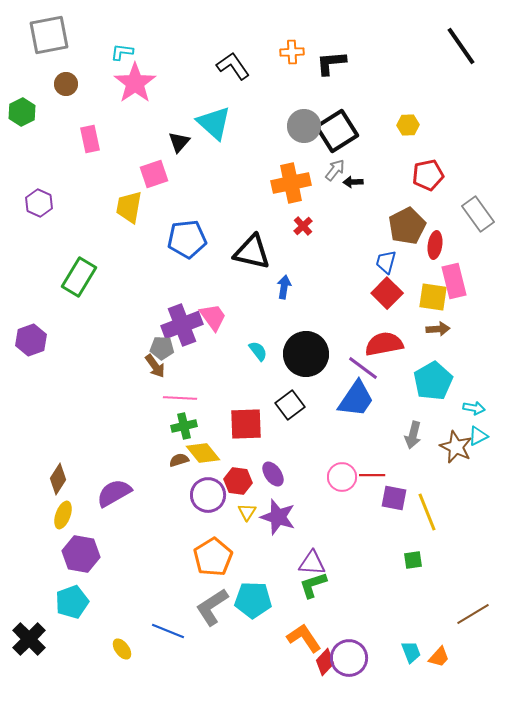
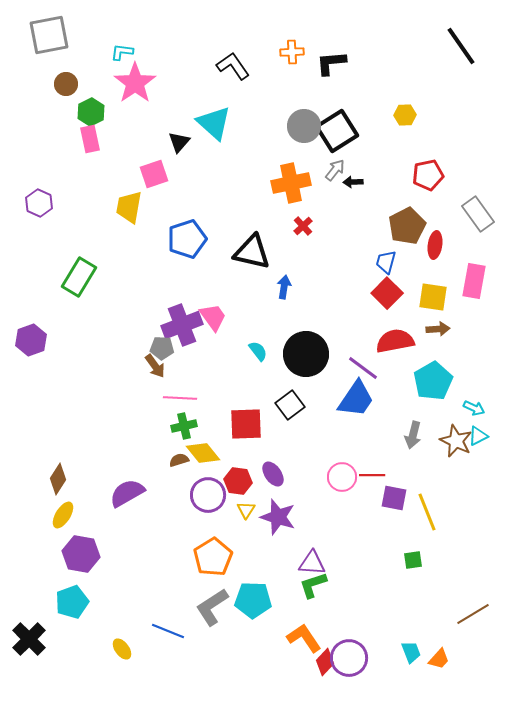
green hexagon at (22, 112): moved 69 px right
yellow hexagon at (408, 125): moved 3 px left, 10 px up
blue pentagon at (187, 239): rotated 12 degrees counterclockwise
pink rectangle at (454, 281): moved 20 px right; rotated 24 degrees clockwise
red semicircle at (384, 344): moved 11 px right, 3 px up
cyan arrow at (474, 408): rotated 15 degrees clockwise
brown star at (456, 447): moved 6 px up
purple semicircle at (114, 493): moved 13 px right
yellow triangle at (247, 512): moved 1 px left, 2 px up
yellow ellipse at (63, 515): rotated 12 degrees clockwise
orange trapezoid at (439, 657): moved 2 px down
